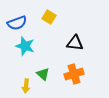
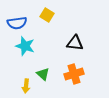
yellow square: moved 2 px left, 2 px up
blue semicircle: rotated 12 degrees clockwise
